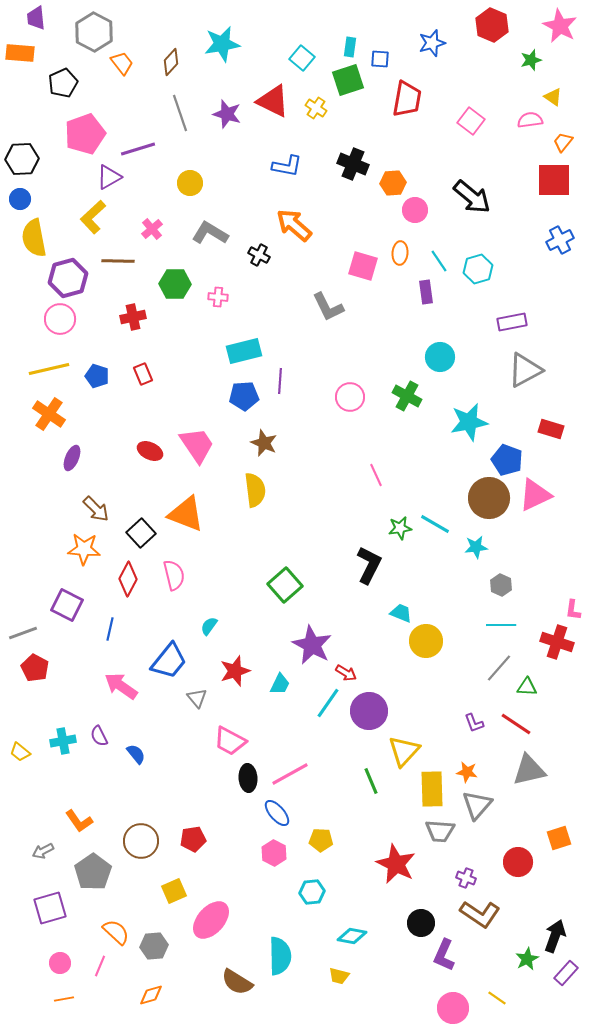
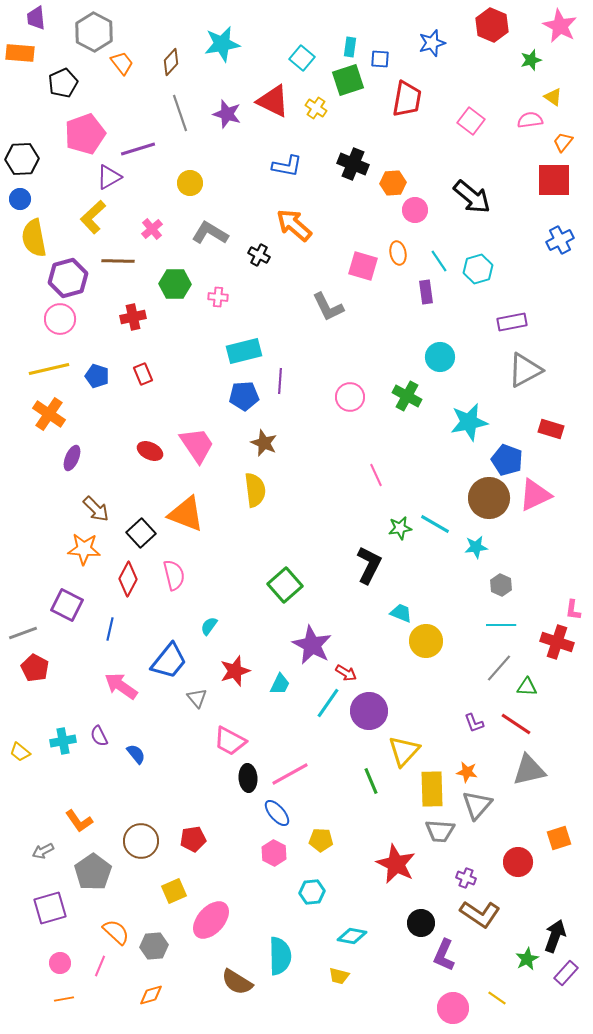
orange ellipse at (400, 253): moved 2 px left; rotated 15 degrees counterclockwise
